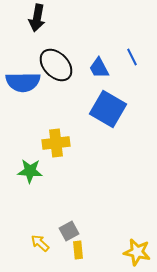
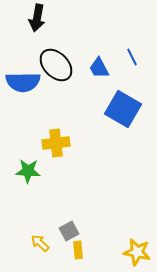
blue square: moved 15 px right
green star: moved 2 px left
